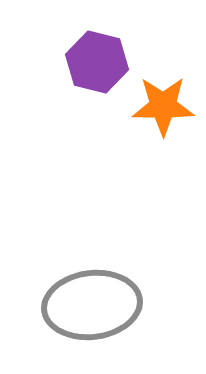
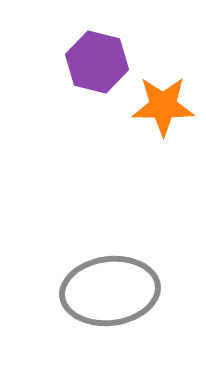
gray ellipse: moved 18 px right, 14 px up
